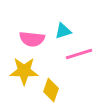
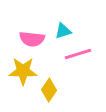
pink line: moved 1 px left
yellow star: moved 1 px left
yellow diamond: moved 2 px left; rotated 15 degrees clockwise
